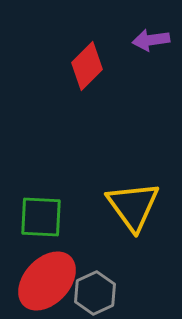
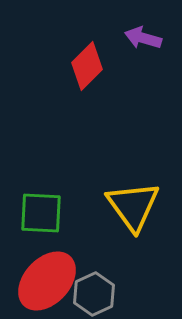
purple arrow: moved 8 px left, 2 px up; rotated 24 degrees clockwise
green square: moved 4 px up
gray hexagon: moved 1 px left, 1 px down
